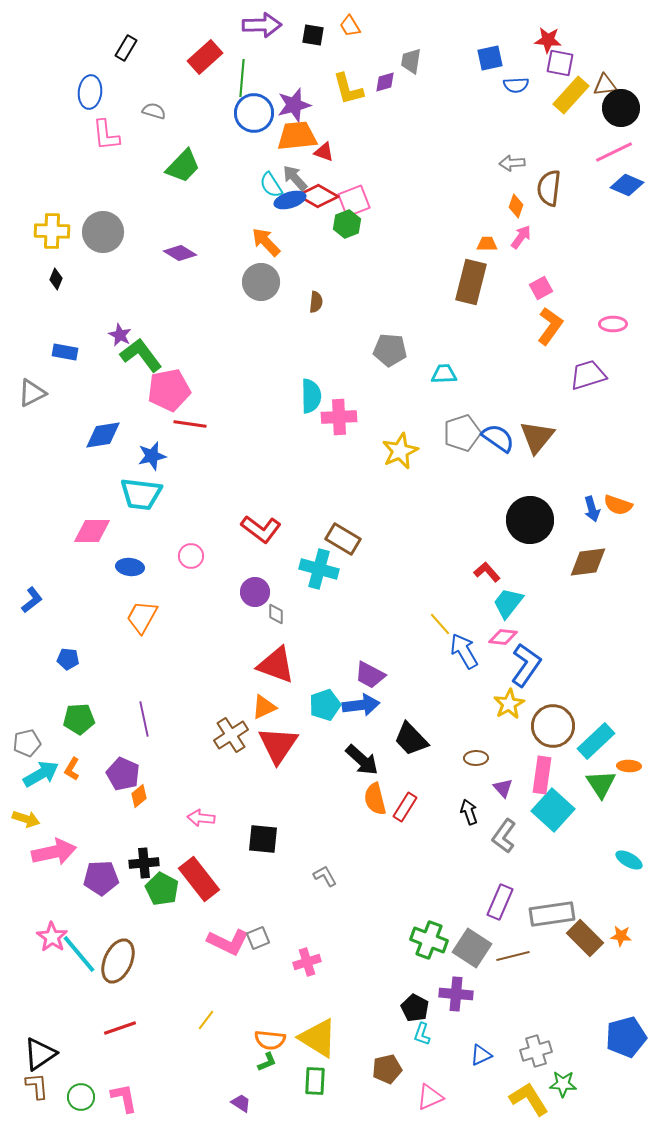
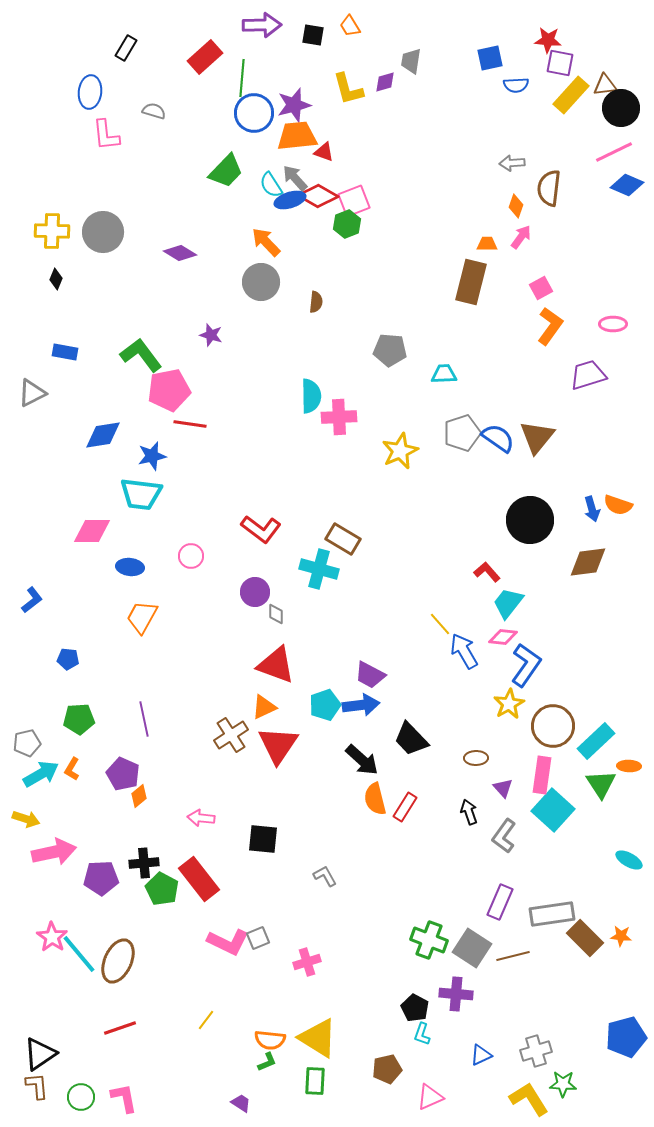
green trapezoid at (183, 166): moved 43 px right, 5 px down
purple star at (120, 335): moved 91 px right; rotated 10 degrees counterclockwise
